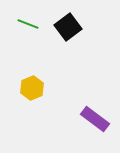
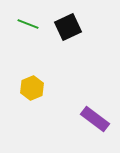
black square: rotated 12 degrees clockwise
